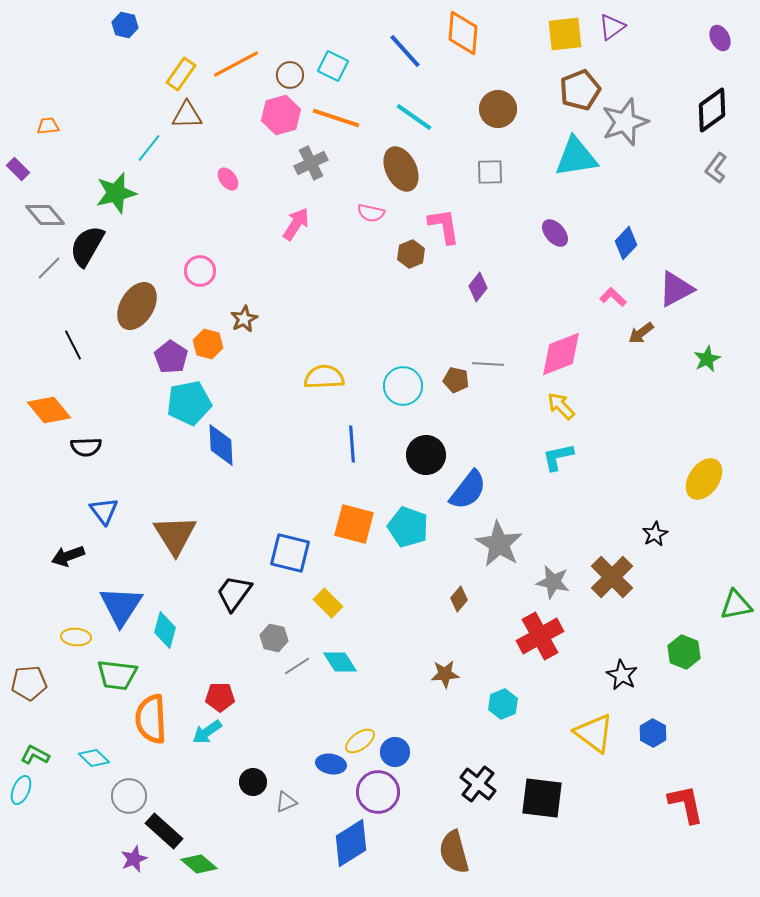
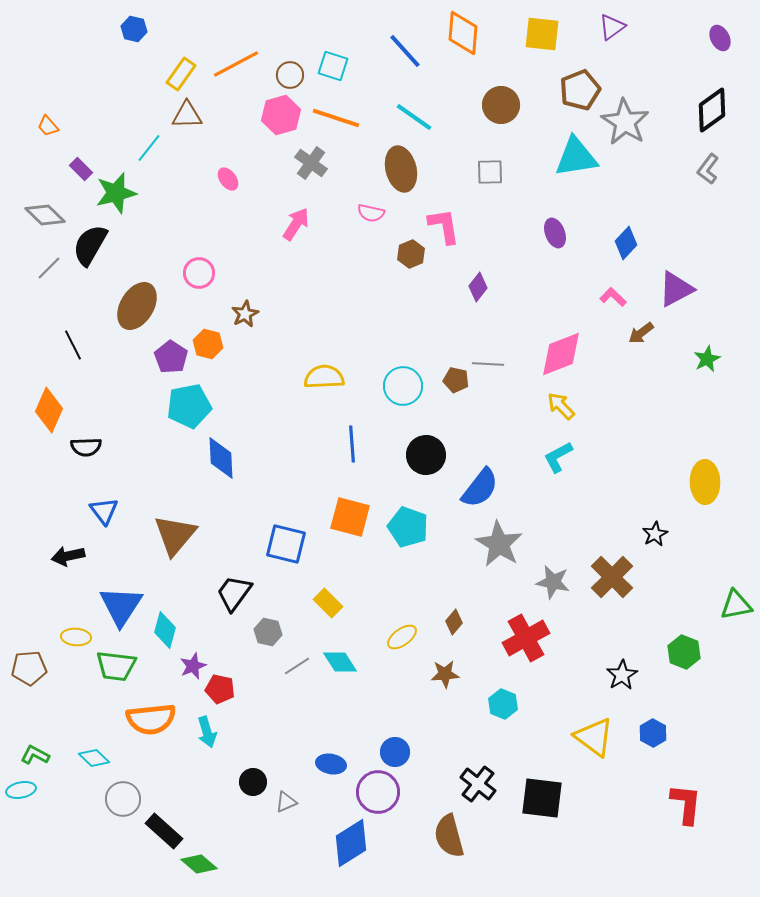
blue hexagon at (125, 25): moved 9 px right, 4 px down
yellow square at (565, 34): moved 23 px left; rotated 12 degrees clockwise
cyan square at (333, 66): rotated 8 degrees counterclockwise
brown circle at (498, 109): moved 3 px right, 4 px up
gray star at (625, 122): rotated 21 degrees counterclockwise
orange trapezoid at (48, 126): rotated 125 degrees counterclockwise
gray cross at (311, 163): rotated 28 degrees counterclockwise
gray L-shape at (716, 168): moved 8 px left, 1 px down
purple rectangle at (18, 169): moved 63 px right
brown ellipse at (401, 169): rotated 12 degrees clockwise
gray diamond at (45, 215): rotated 6 degrees counterclockwise
purple ellipse at (555, 233): rotated 20 degrees clockwise
black semicircle at (87, 246): moved 3 px right, 1 px up
pink circle at (200, 271): moved 1 px left, 2 px down
brown star at (244, 319): moved 1 px right, 5 px up
cyan pentagon at (189, 403): moved 3 px down
orange diamond at (49, 410): rotated 63 degrees clockwise
blue diamond at (221, 445): moved 13 px down
cyan L-shape at (558, 457): rotated 16 degrees counterclockwise
yellow ellipse at (704, 479): moved 1 px right, 3 px down; rotated 36 degrees counterclockwise
blue semicircle at (468, 490): moved 12 px right, 2 px up
orange square at (354, 524): moved 4 px left, 7 px up
brown triangle at (175, 535): rotated 12 degrees clockwise
blue square at (290, 553): moved 4 px left, 9 px up
black arrow at (68, 556): rotated 8 degrees clockwise
brown diamond at (459, 599): moved 5 px left, 23 px down
red cross at (540, 636): moved 14 px left, 2 px down
gray hexagon at (274, 638): moved 6 px left, 6 px up
green trapezoid at (117, 675): moved 1 px left, 9 px up
black star at (622, 675): rotated 12 degrees clockwise
brown pentagon at (29, 683): moved 15 px up
red pentagon at (220, 697): moved 8 px up; rotated 12 degrees clockwise
cyan hexagon at (503, 704): rotated 16 degrees counterclockwise
orange semicircle at (151, 719): rotated 93 degrees counterclockwise
cyan arrow at (207, 732): rotated 72 degrees counterclockwise
yellow triangle at (594, 733): moved 4 px down
yellow ellipse at (360, 741): moved 42 px right, 104 px up
cyan ellipse at (21, 790): rotated 56 degrees clockwise
gray circle at (129, 796): moved 6 px left, 3 px down
red L-shape at (686, 804): rotated 18 degrees clockwise
brown semicircle at (454, 852): moved 5 px left, 16 px up
purple star at (134, 859): moved 59 px right, 193 px up
